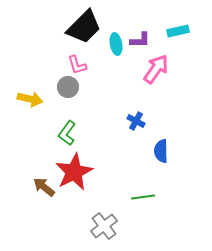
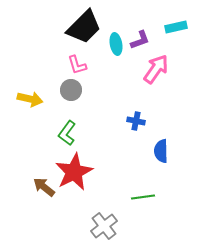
cyan rectangle: moved 2 px left, 4 px up
purple L-shape: rotated 20 degrees counterclockwise
gray circle: moved 3 px right, 3 px down
blue cross: rotated 18 degrees counterclockwise
